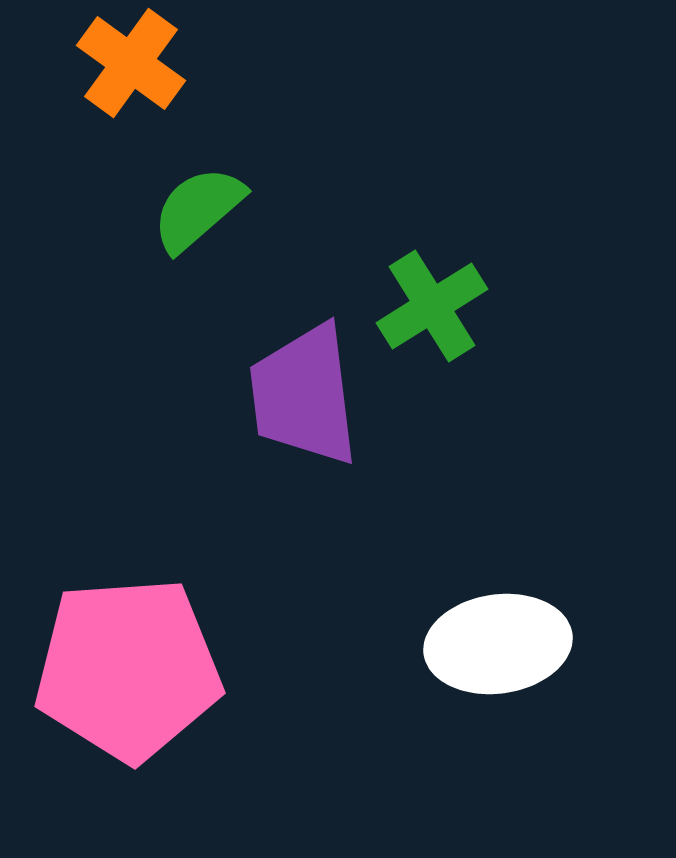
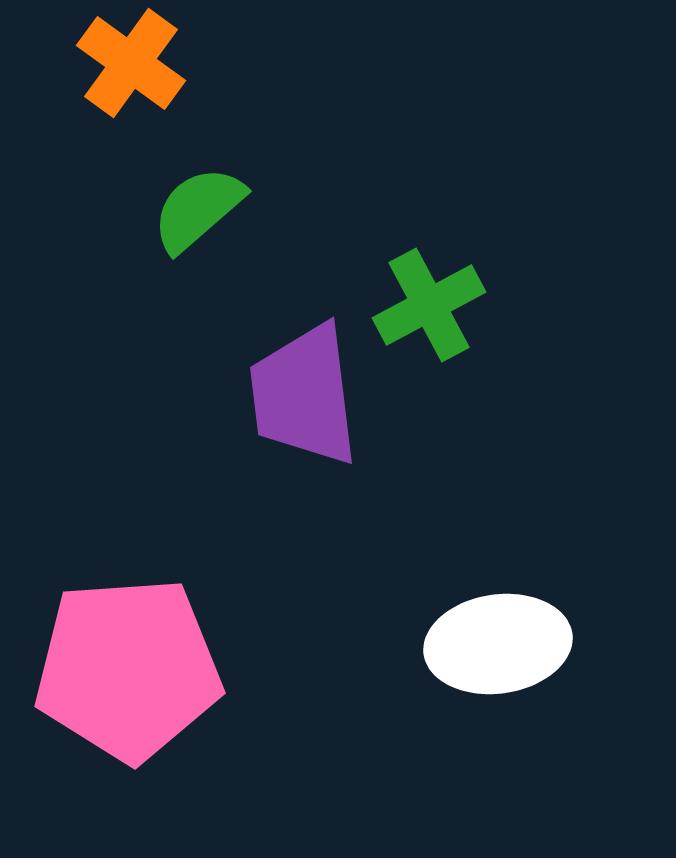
green cross: moved 3 px left, 1 px up; rotated 4 degrees clockwise
